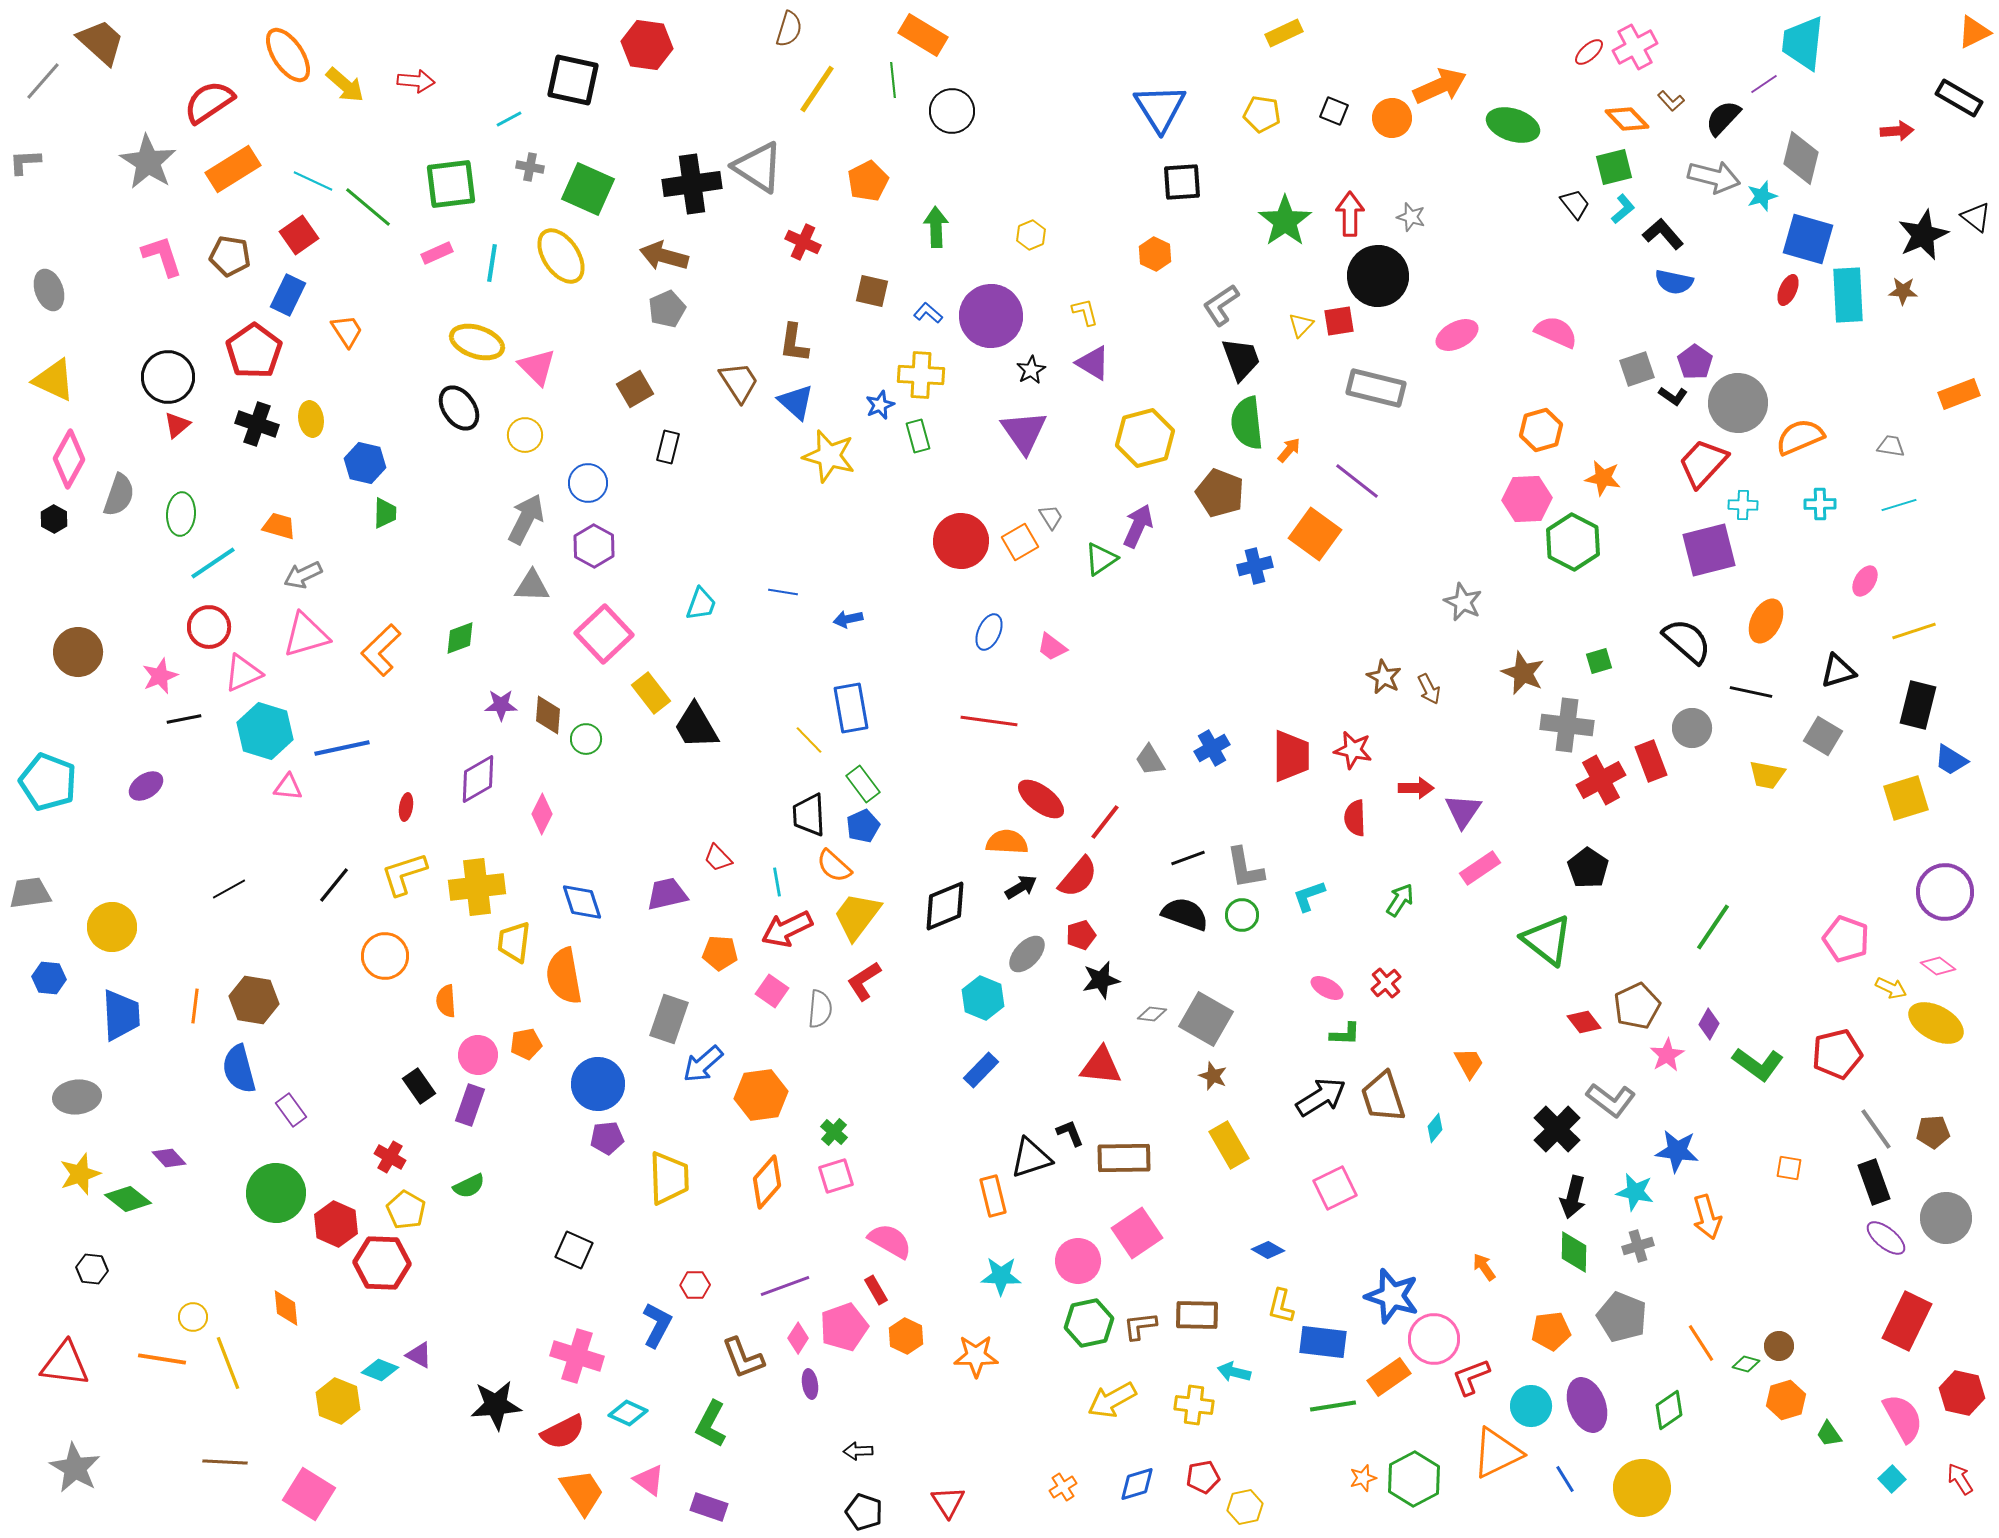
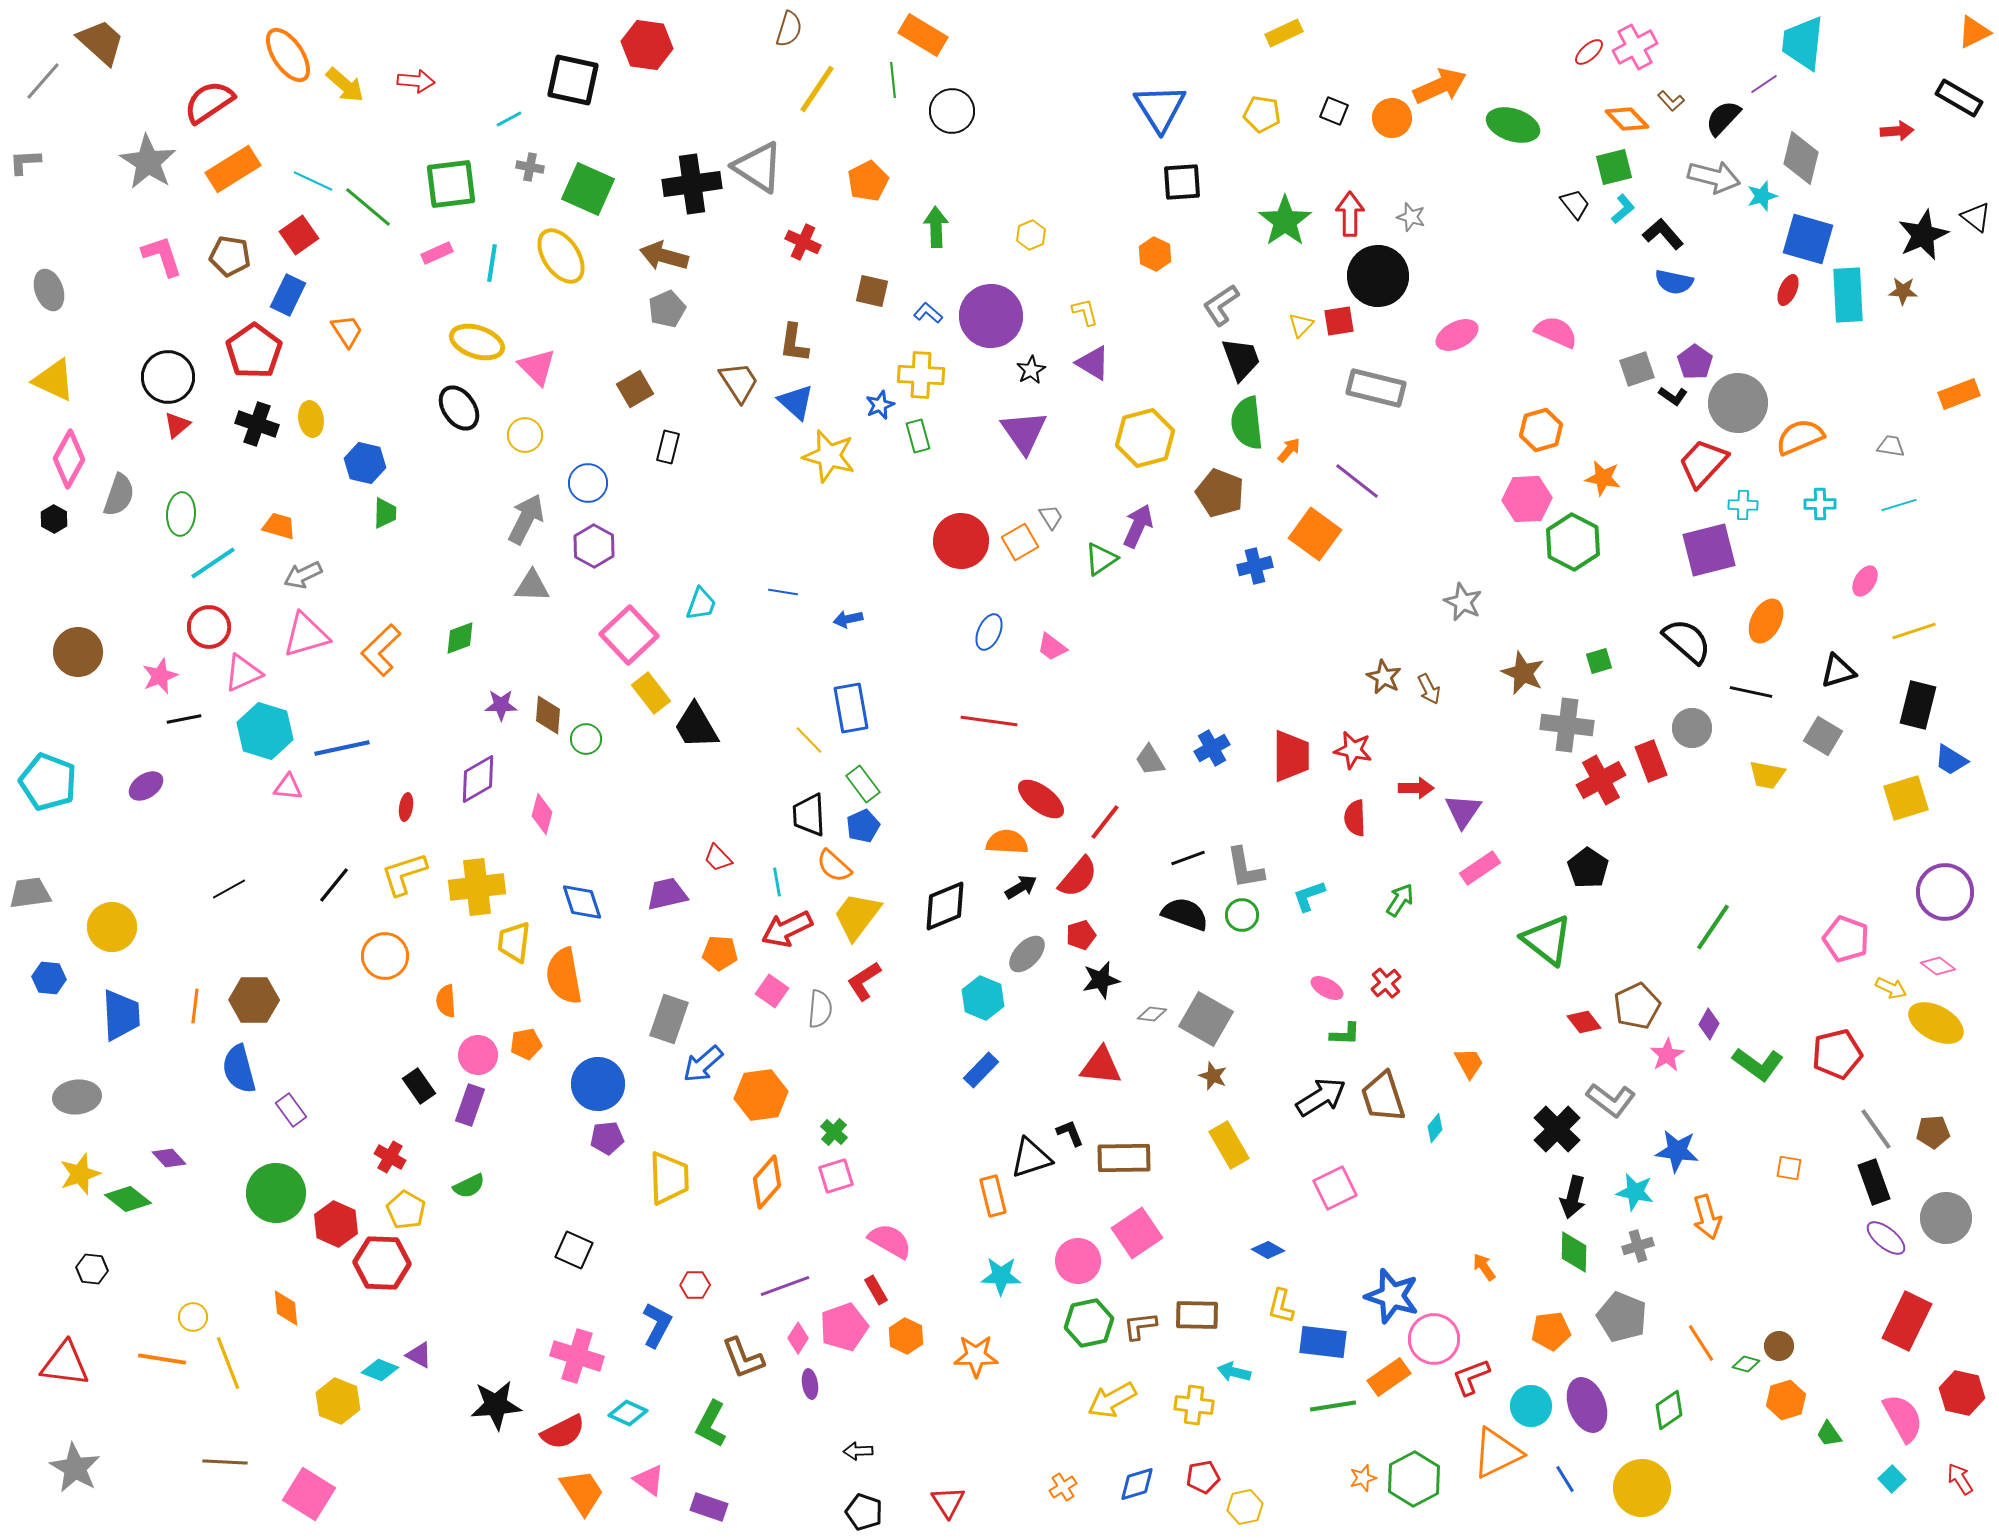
pink square at (604, 634): moved 25 px right, 1 px down
pink diamond at (542, 814): rotated 12 degrees counterclockwise
brown hexagon at (254, 1000): rotated 9 degrees counterclockwise
